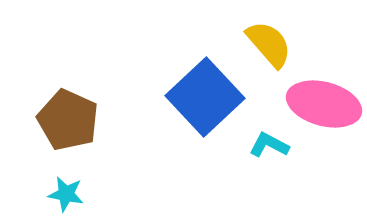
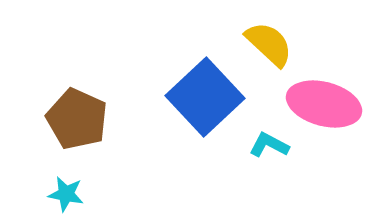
yellow semicircle: rotated 6 degrees counterclockwise
brown pentagon: moved 9 px right, 1 px up
